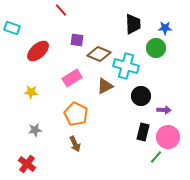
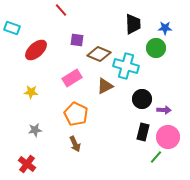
red ellipse: moved 2 px left, 1 px up
black circle: moved 1 px right, 3 px down
